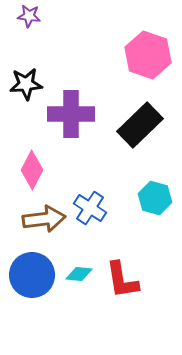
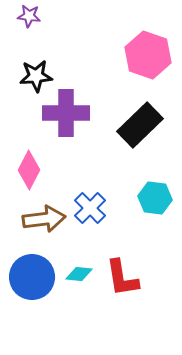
black star: moved 10 px right, 8 px up
purple cross: moved 5 px left, 1 px up
pink diamond: moved 3 px left
cyan hexagon: rotated 8 degrees counterclockwise
blue cross: rotated 12 degrees clockwise
blue circle: moved 2 px down
red L-shape: moved 2 px up
